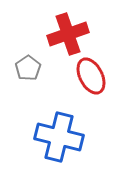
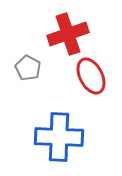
gray pentagon: rotated 10 degrees counterclockwise
blue cross: rotated 12 degrees counterclockwise
